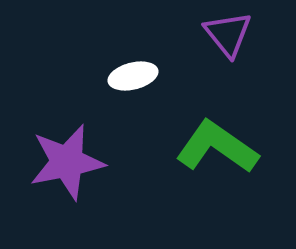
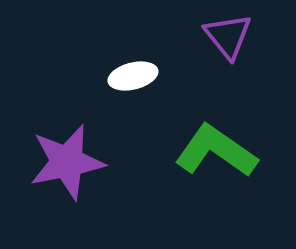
purple triangle: moved 2 px down
green L-shape: moved 1 px left, 4 px down
